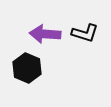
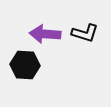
black hexagon: moved 2 px left, 3 px up; rotated 20 degrees counterclockwise
